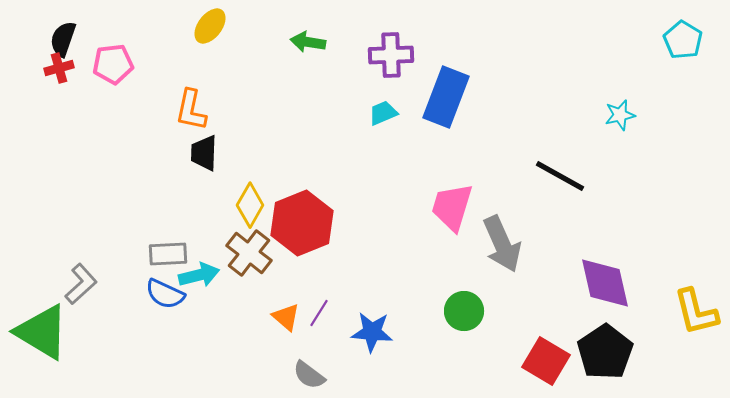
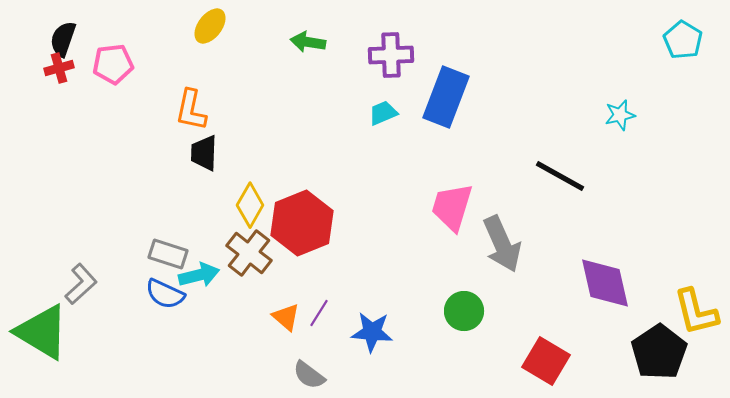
gray rectangle: rotated 21 degrees clockwise
black pentagon: moved 54 px right
